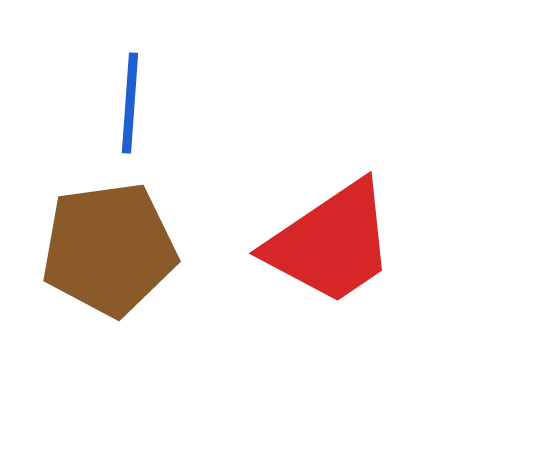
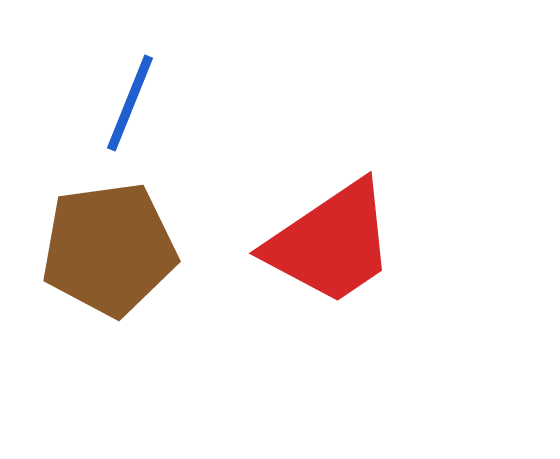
blue line: rotated 18 degrees clockwise
